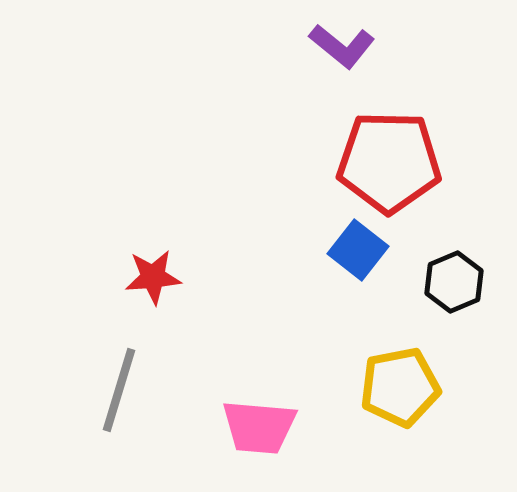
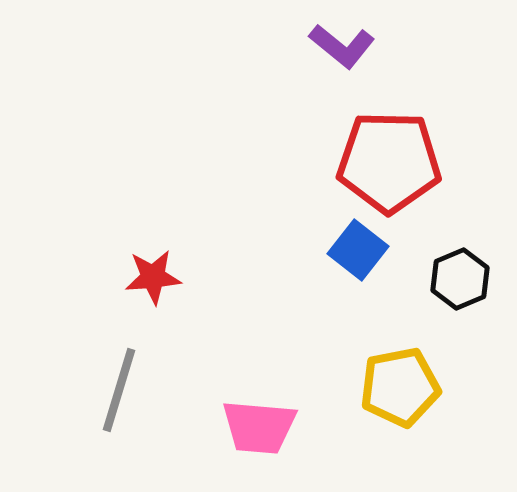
black hexagon: moved 6 px right, 3 px up
